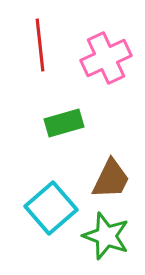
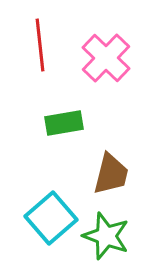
pink cross: rotated 21 degrees counterclockwise
green rectangle: rotated 6 degrees clockwise
brown trapezoid: moved 5 px up; rotated 12 degrees counterclockwise
cyan square: moved 10 px down
